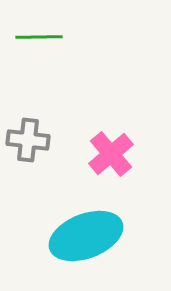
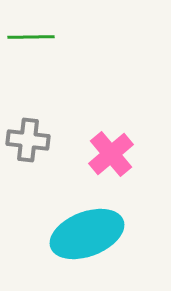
green line: moved 8 px left
cyan ellipse: moved 1 px right, 2 px up
